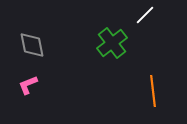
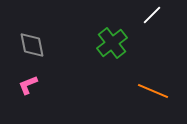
white line: moved 7 px right
orange line: rotated 60 degrees counterclockwise
